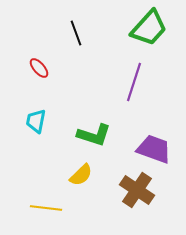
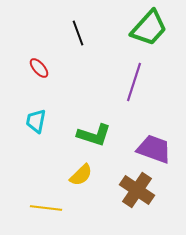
black line: moved 2 px right
